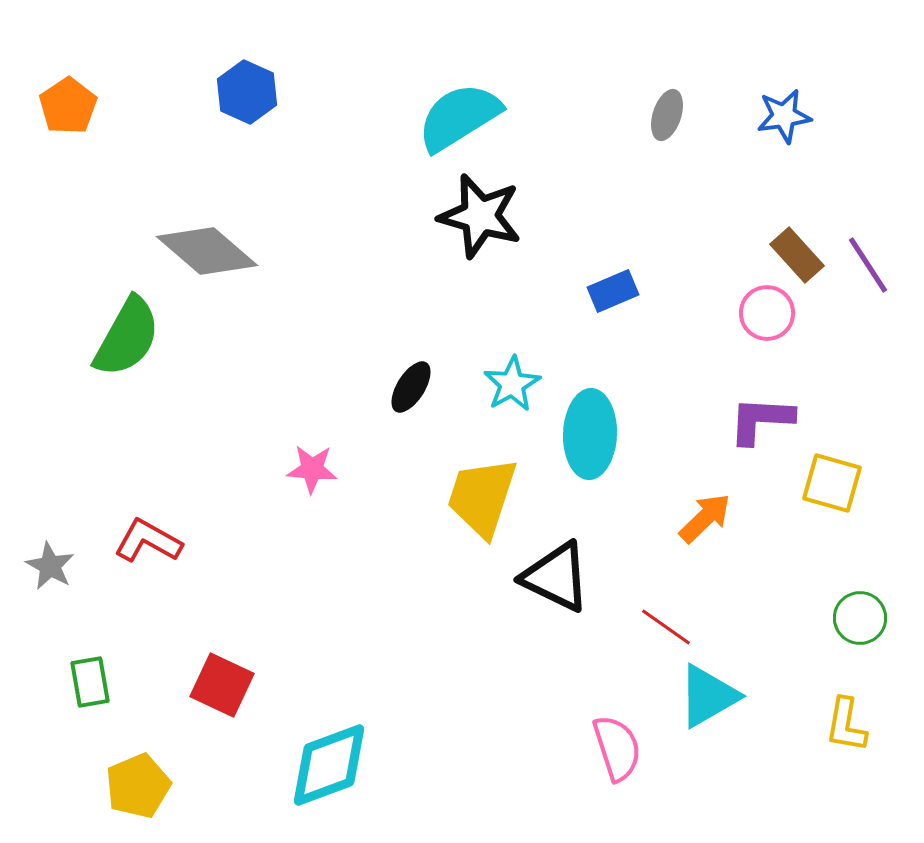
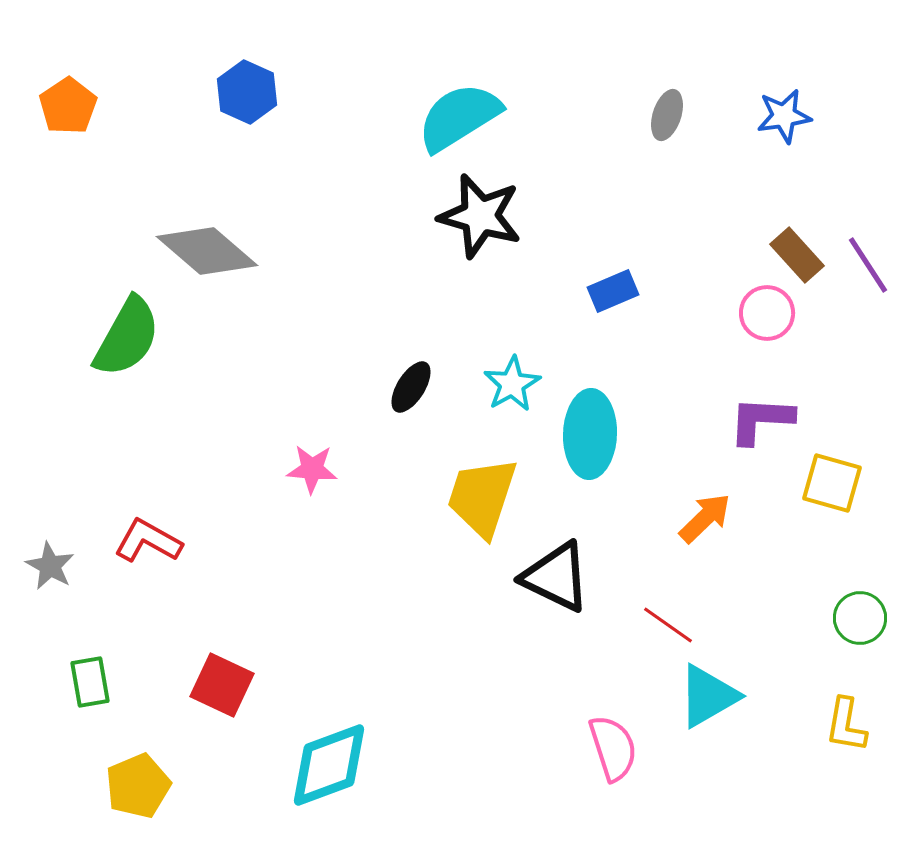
red line: moved 2 px right, 2 px up
pink semicircle: moved 4 px left
